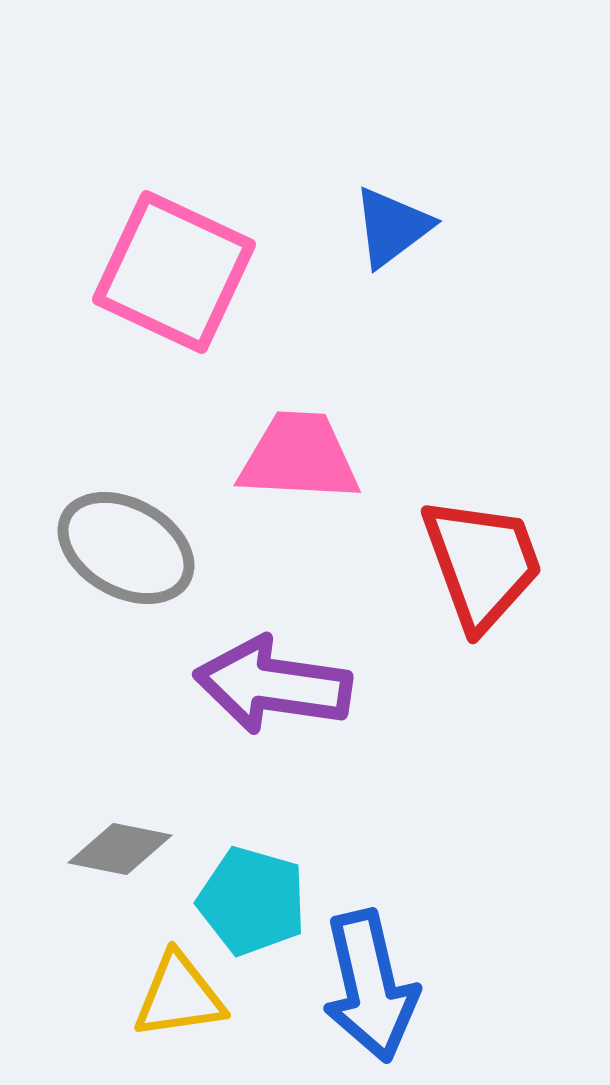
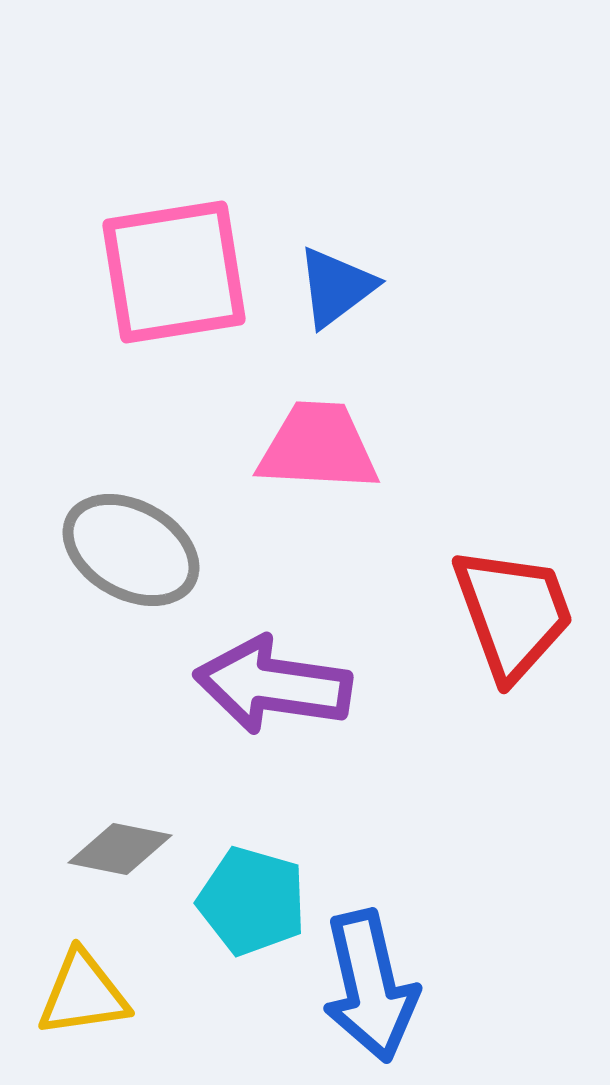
blue triangle: moved 56 px left, 60 px down
pink square: rotated 34 degrees counterclockwise
pink trapezoid: moved 19 px right, 10 px up
gray ellipse: moved 5 px right, 2 px down
red trapezoid: moved 31 px right, 50 px down
yellow triangle: moved 96 px left, 2 px up
